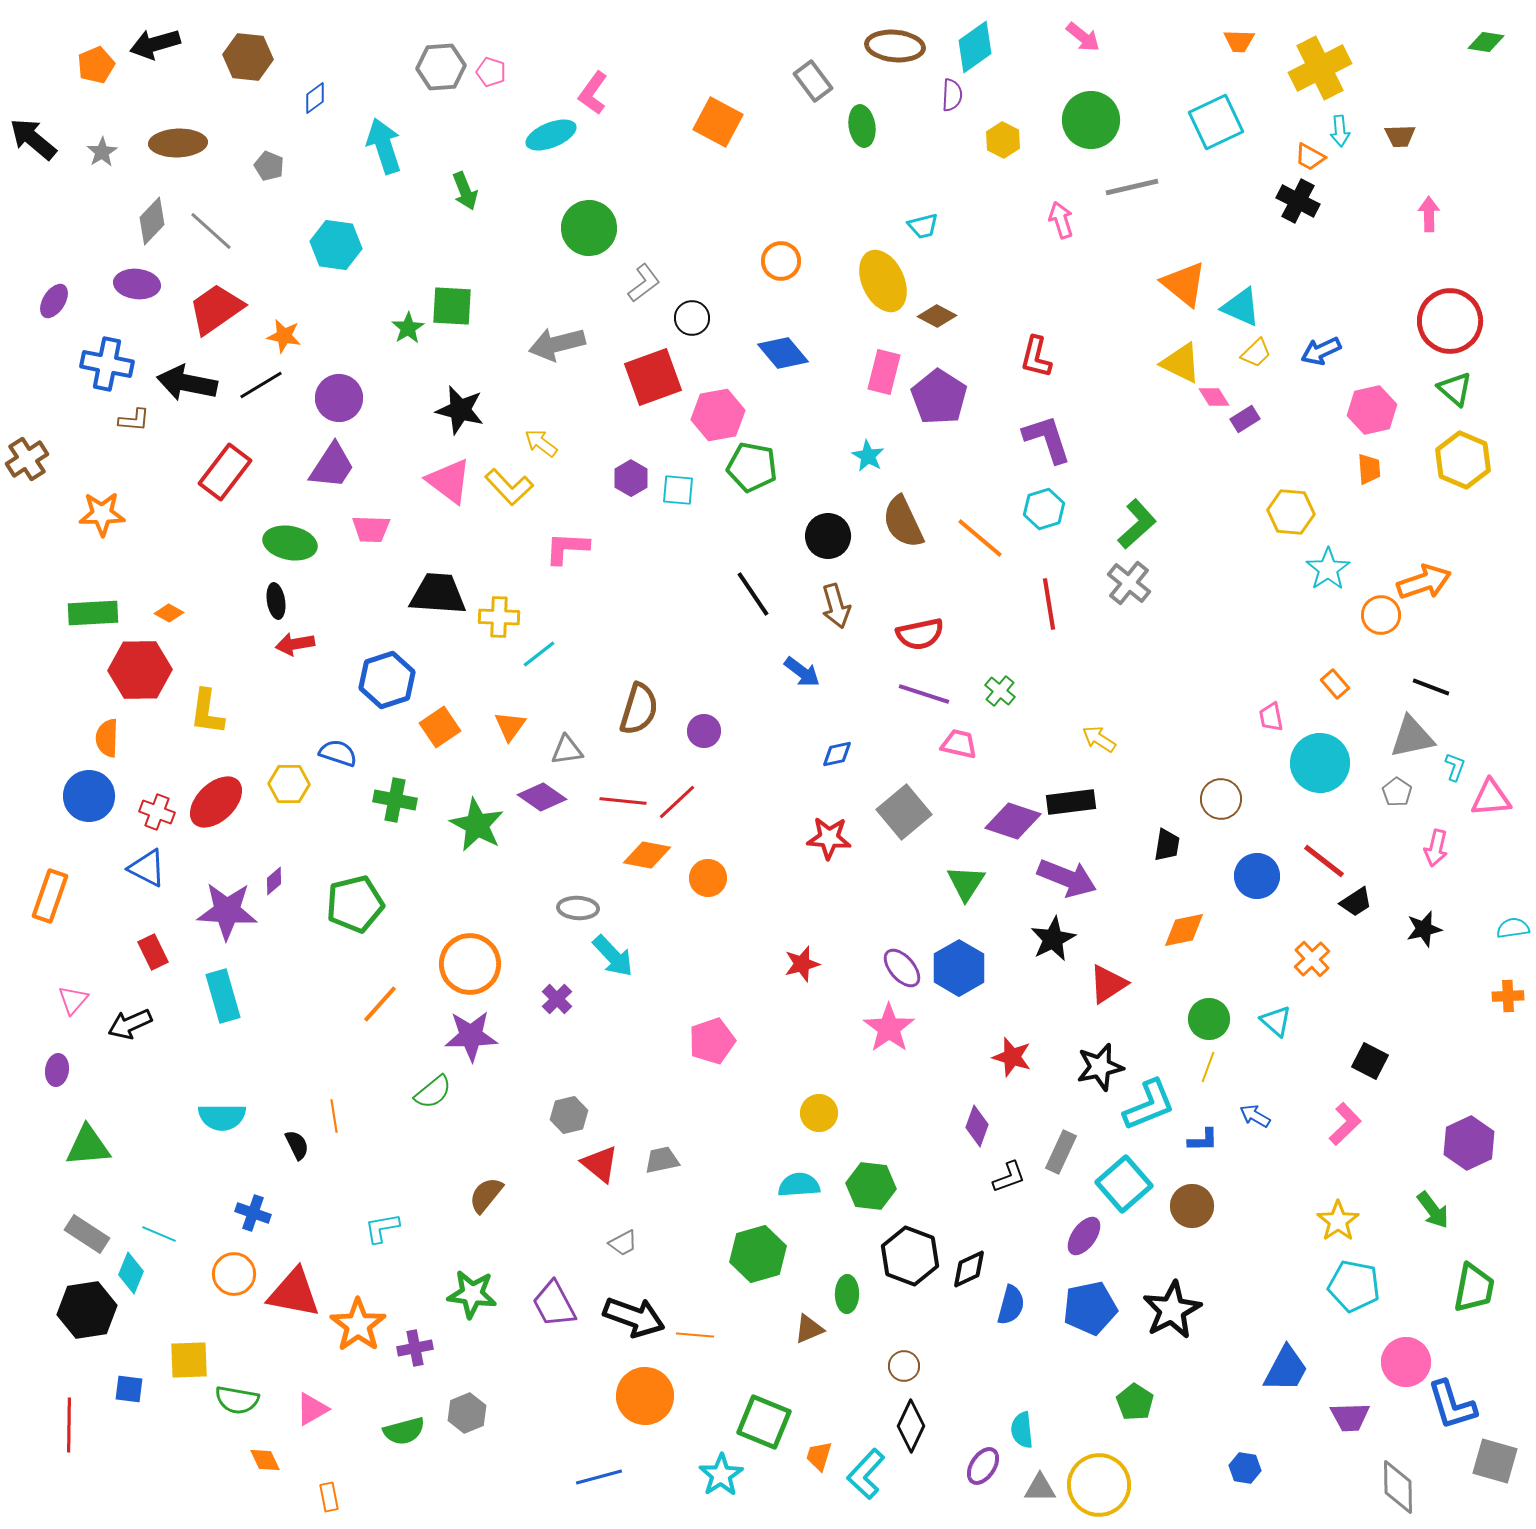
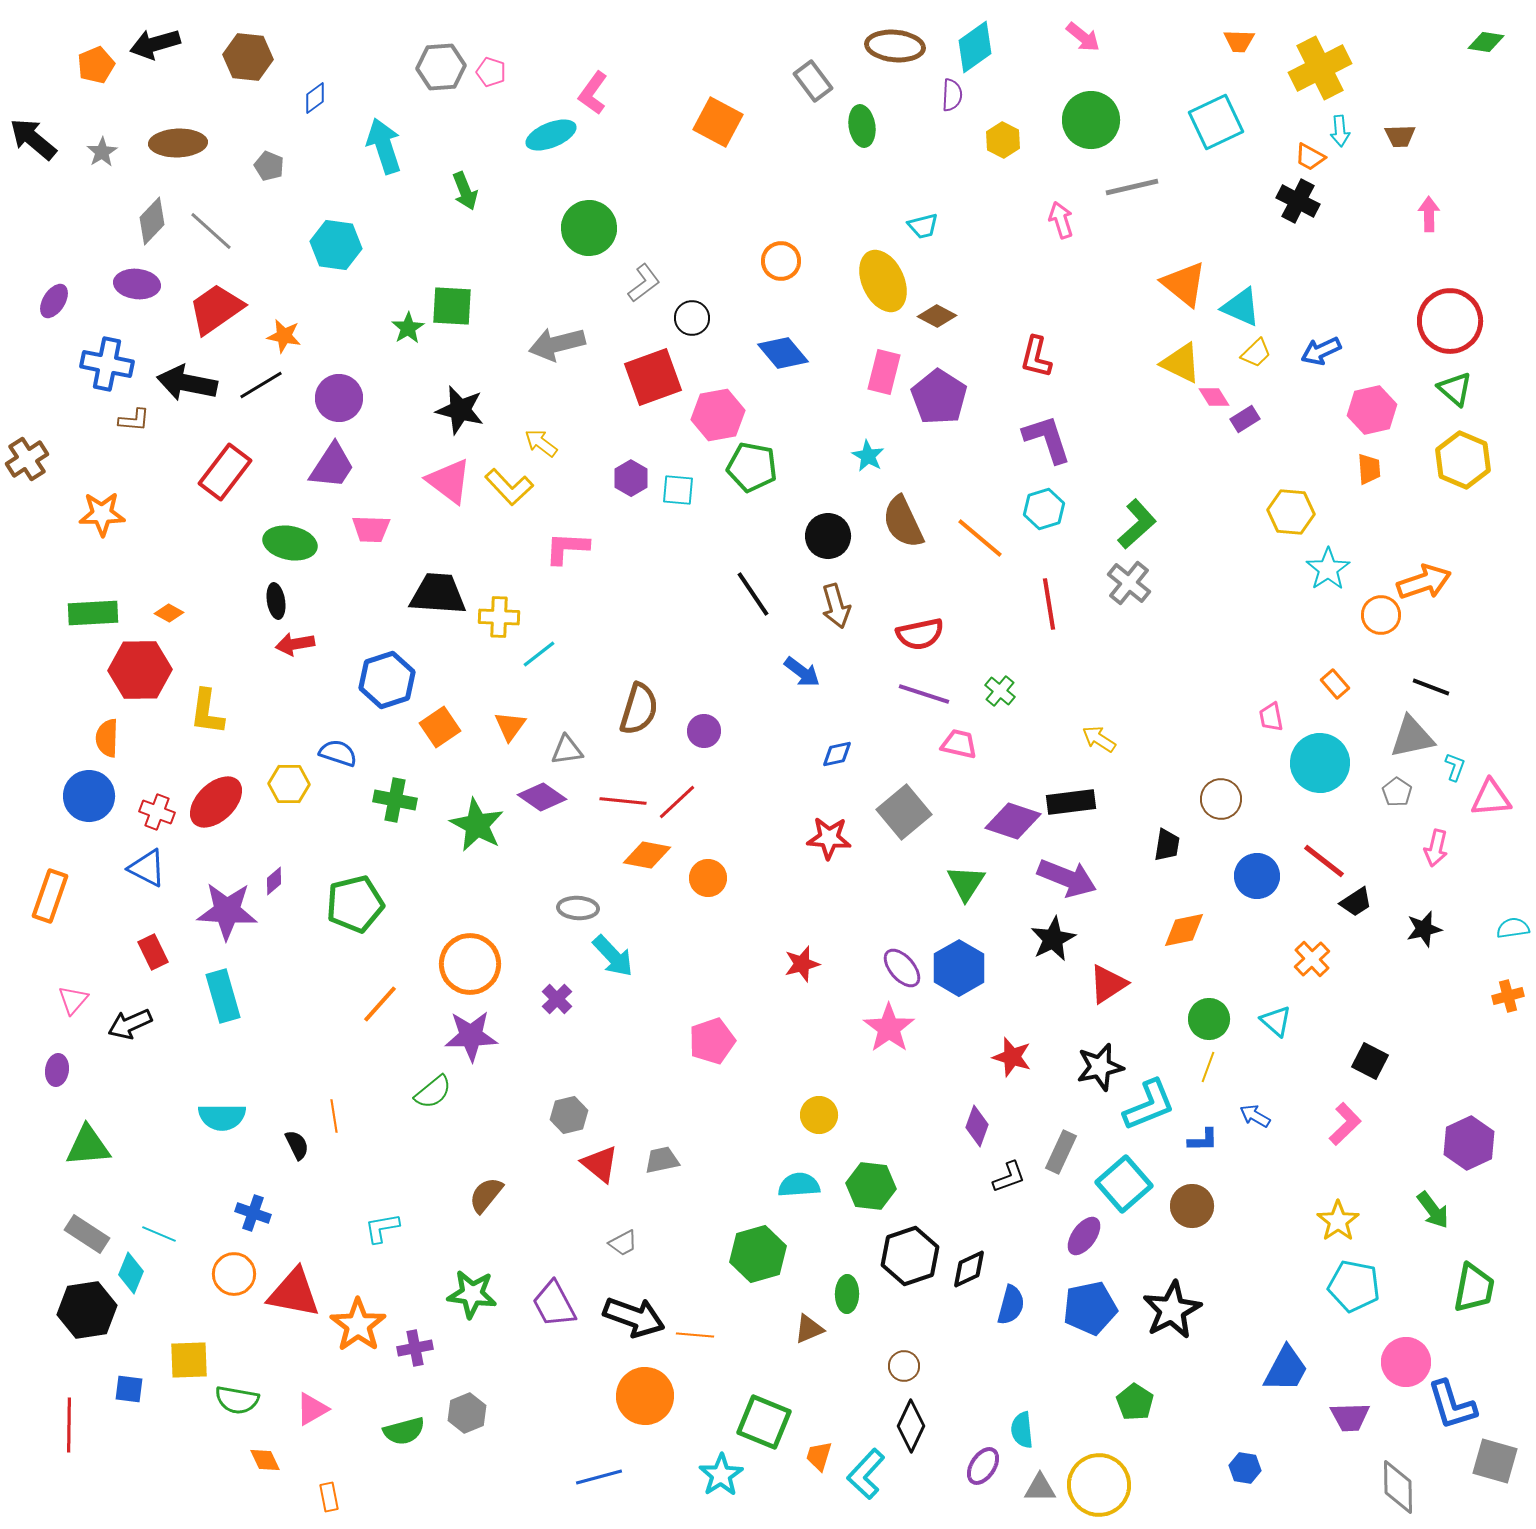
orange cross at (1508, 996): rotated 12 degrees counterclockwise
yellow circle at (819, 1113): moved 2 px down
black hexagon at (910, 1256): rotated 20 degrees clockwise
